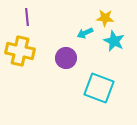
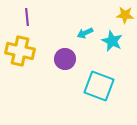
yellow star: moved 20 px right, 3 px up
cyan star: moved 2 px left
purple circle: moved 1 px left, 1 px down
cyan square: moved 2 px up
